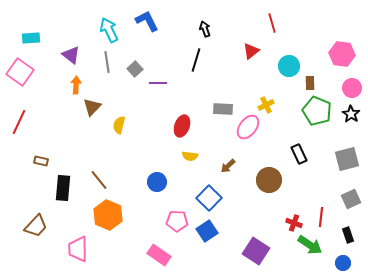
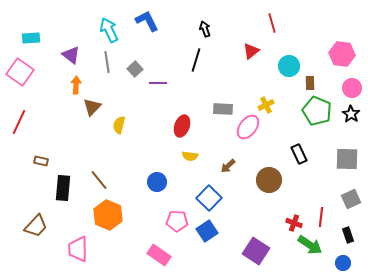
gray square at (347, 159): rotated 15 degrees clockwise
